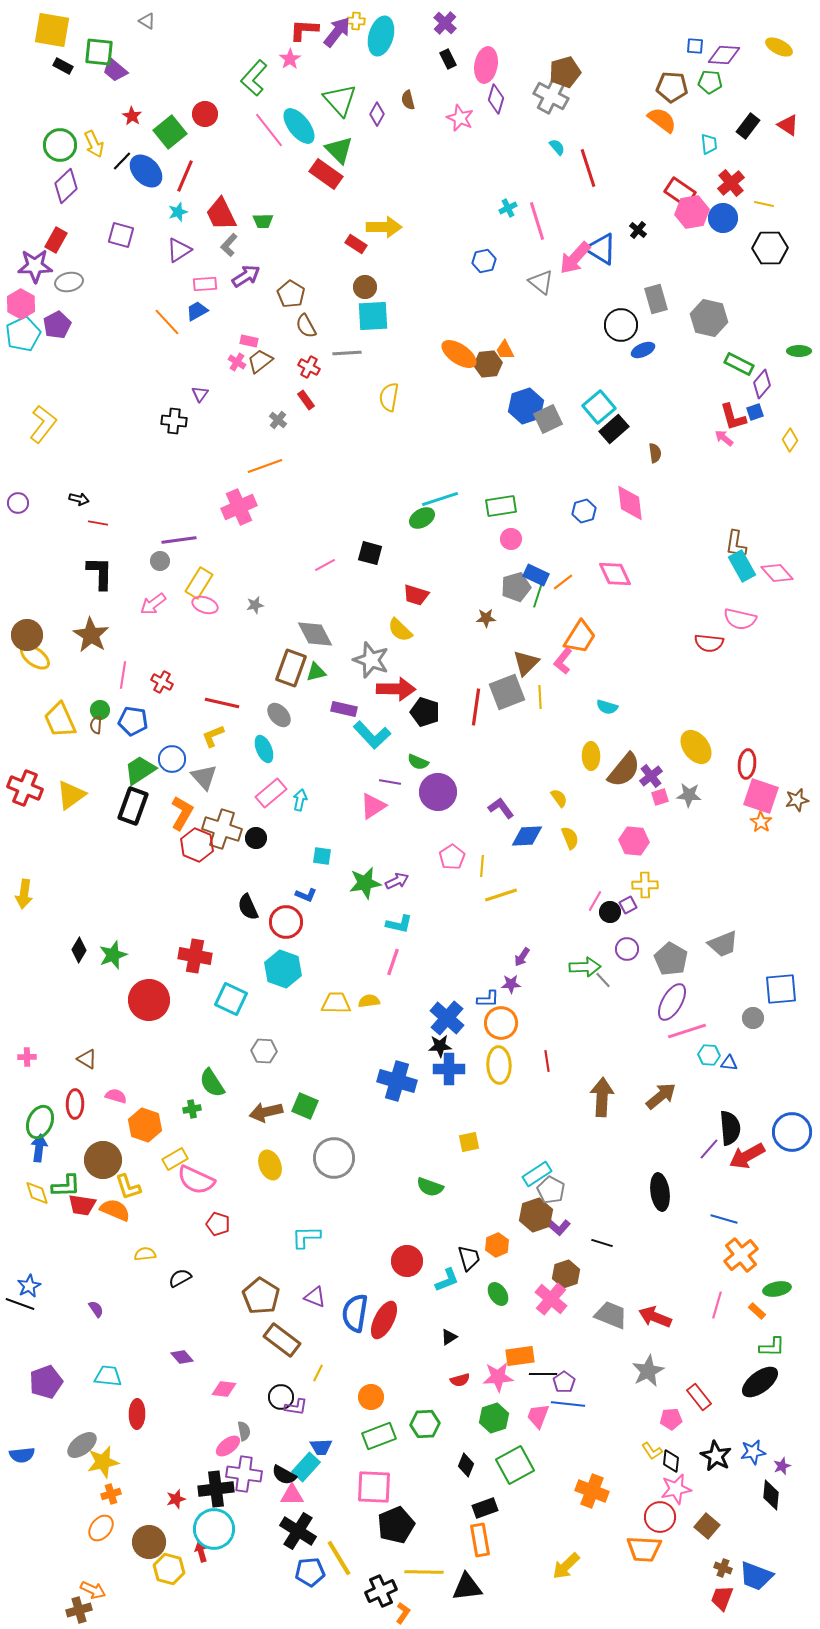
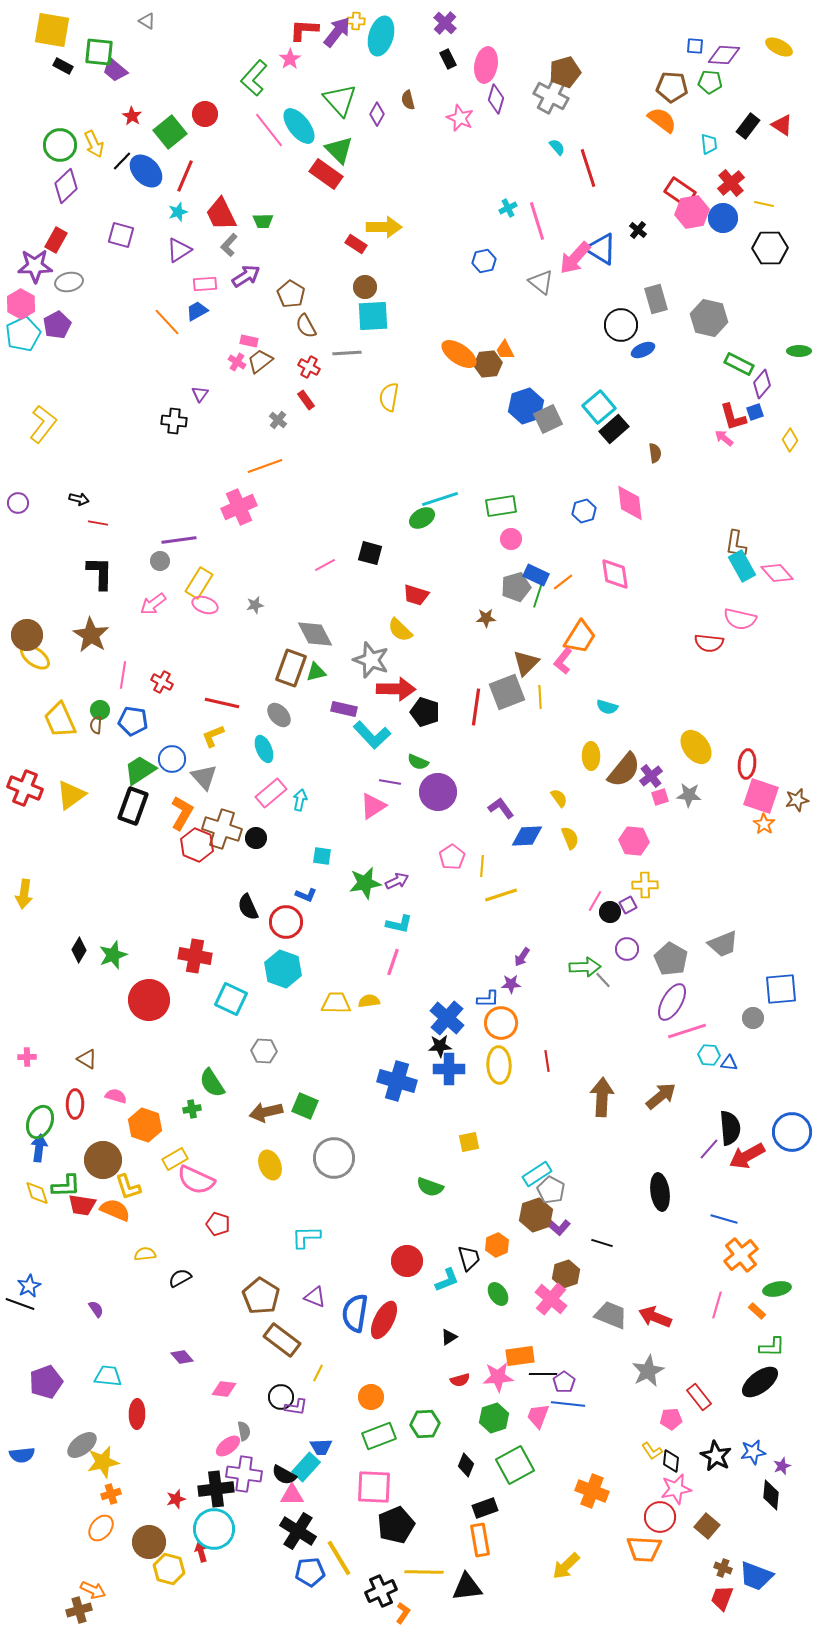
red triangle at (788, 125): moved 6 px left
pink diamond at (615, 574): rotated 16 degrees clockwise
orange star at (761, 822): moved 3 px right, 2 px down
